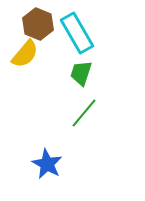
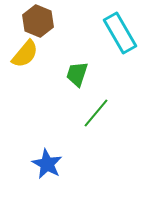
brown hexagon: moved 3 px up
cyan rectangle: moved 43 px right
green trapezoid: moved 4 px left, 1 px down
green line: moved 12 px right
